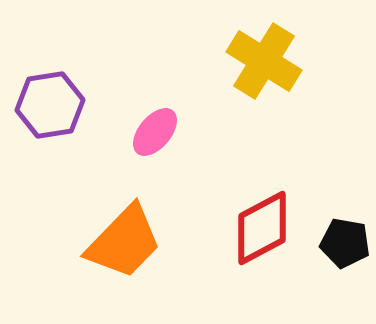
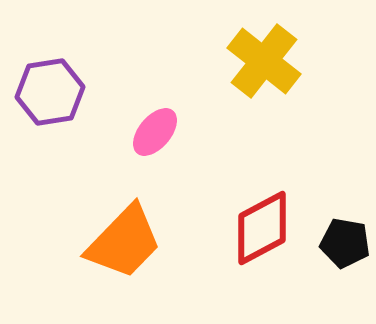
yellow cross: rotated 6 degrees clockwise
purple hexagon: moved 13 px up
